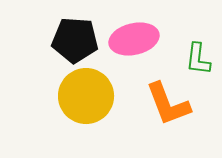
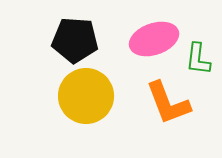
pink ellipse: moved 20 px right; rotated 6 degrees counterclockwise
orange L-shape: moved 1 px up
